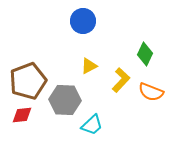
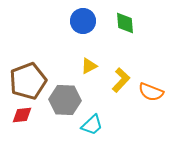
green diamond: moved 20 px left, 31 px up; rotated 30 degrees counterclockwise
